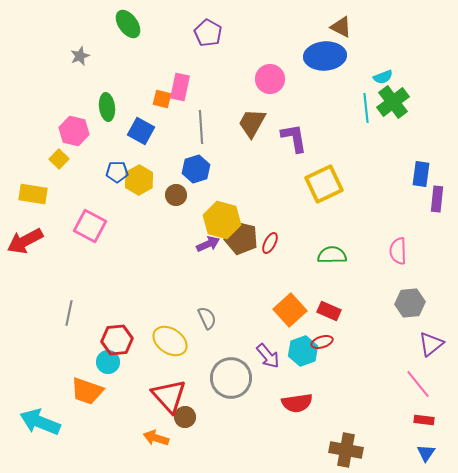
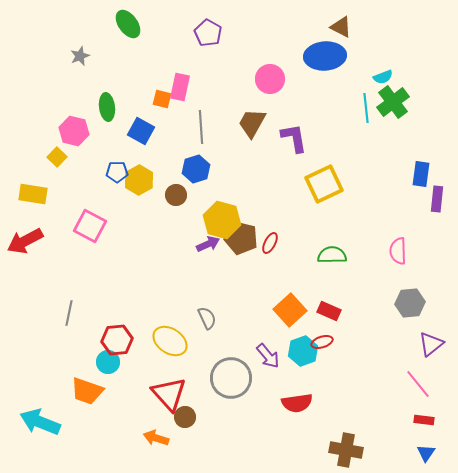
yellow square at (59, 159): moved 2 px left, 2 px up
red triangle at (169, 396): moved 2 px up
